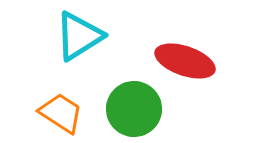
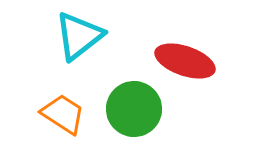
cyan triangle: rotated 6 degrees counterclockwise
orange trapezoid: moved 2 px right, 1 px down
